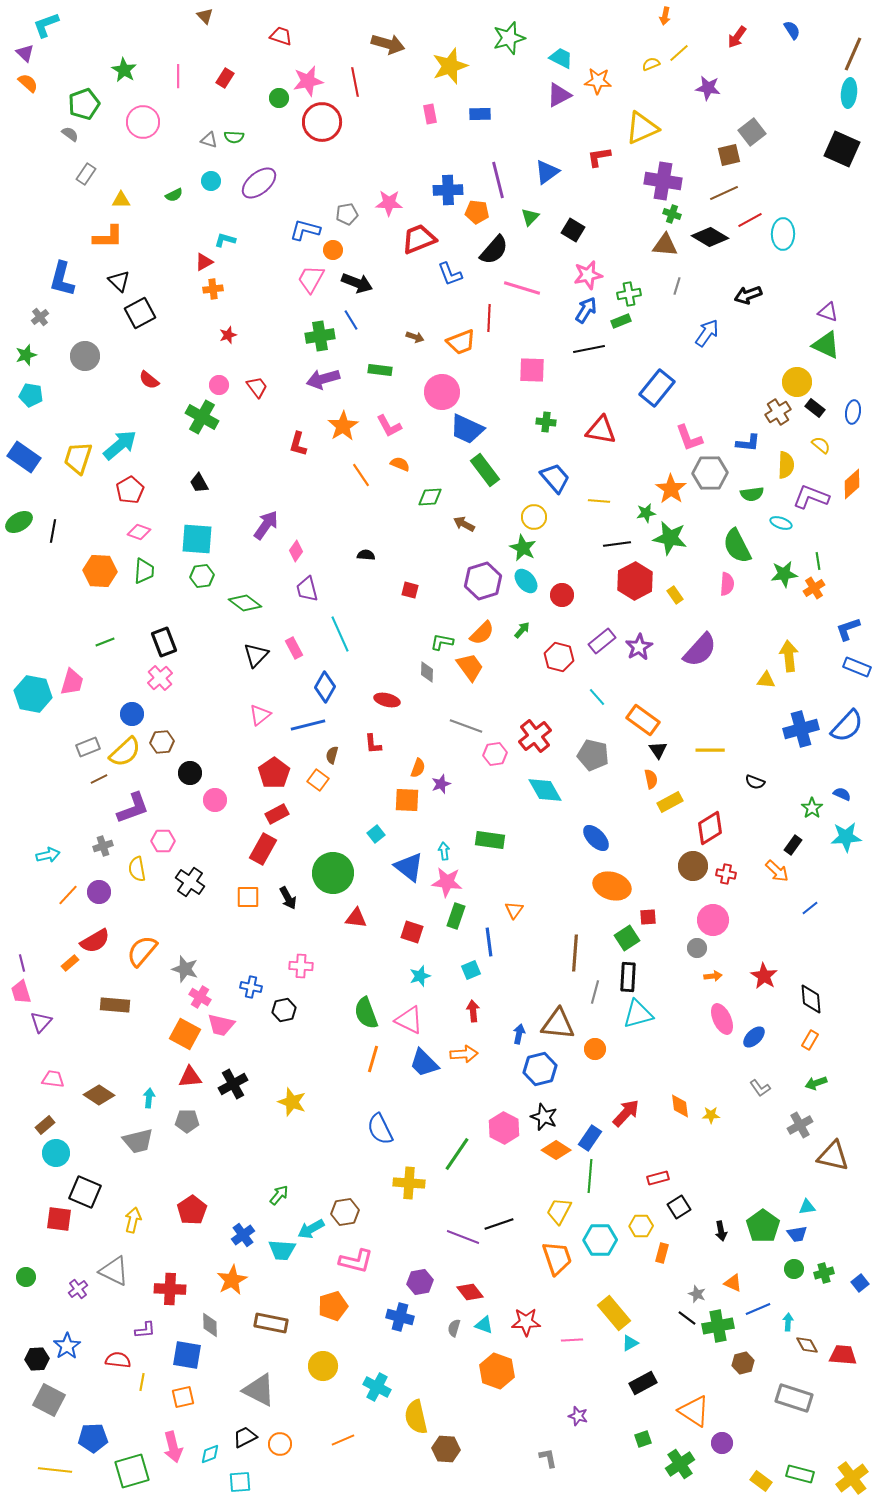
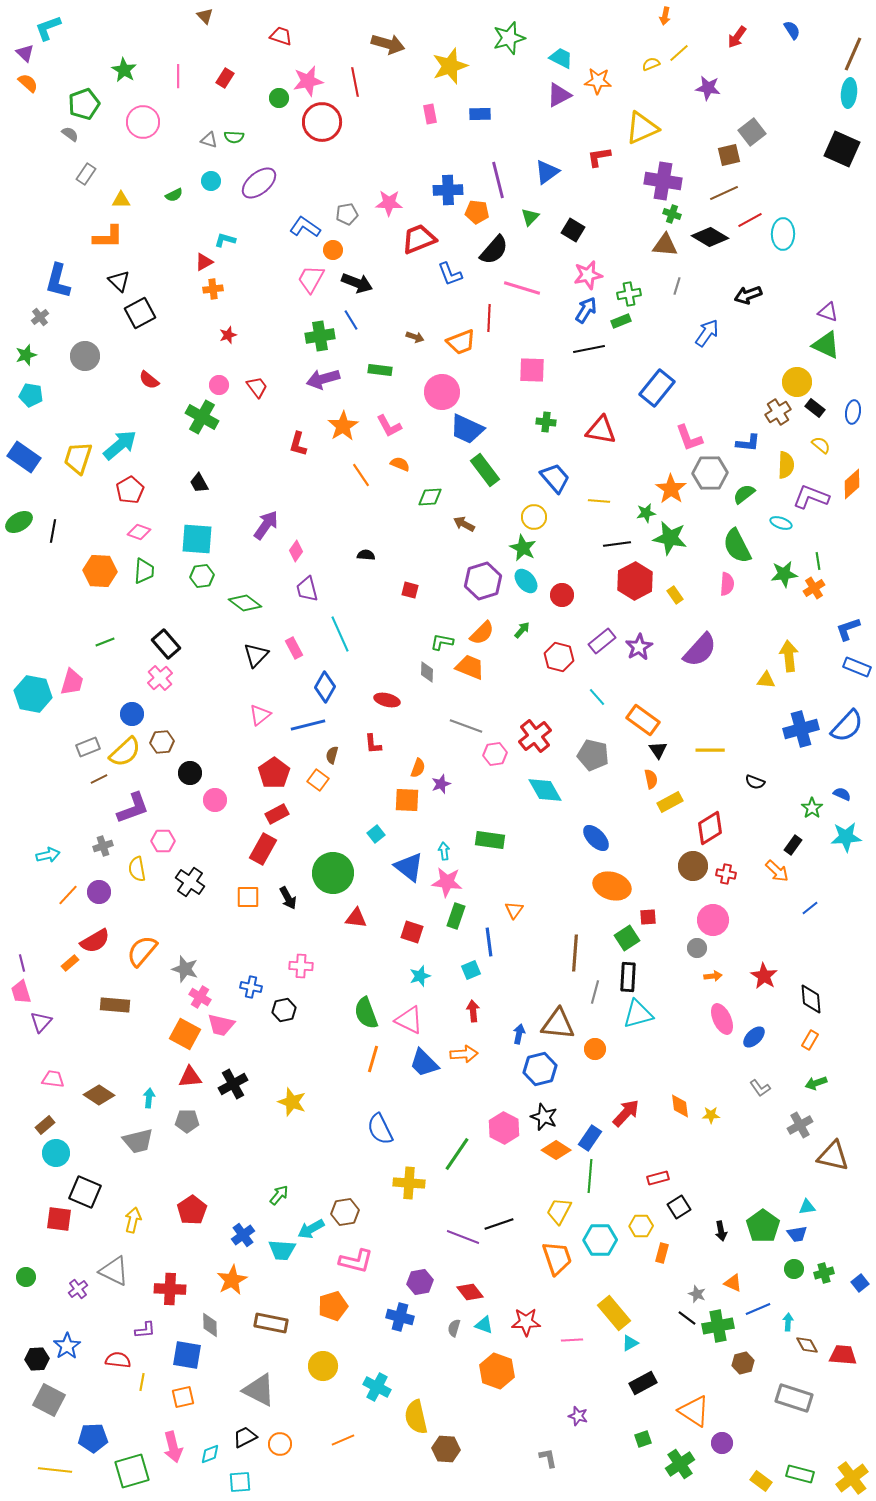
cyan L-shape at (46, 25): moved 2 px right, 3 px down
blue L-shape at (305, 230): moved 3 px up; rotated 20 degrees clockwise
blue L-shape at (62, 279): moved 4 px left, 2 px down
green semicircle at (752, 494): moved 8 px left; rotated 150 degrees clockwise
black rectangle at (164, 642): moved 2 px right, 2 px down; rotated 20 degrees counterclockwise
orange trapezoid at (470, 667): rotated 32 degrees counterclockwise
